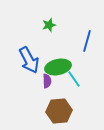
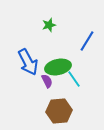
blue line: rotated 15 degrees clockwise
blue arrow: moved 1 px left, 2 px down
purple semicircle: rotated 24 degrees counterclockwise
